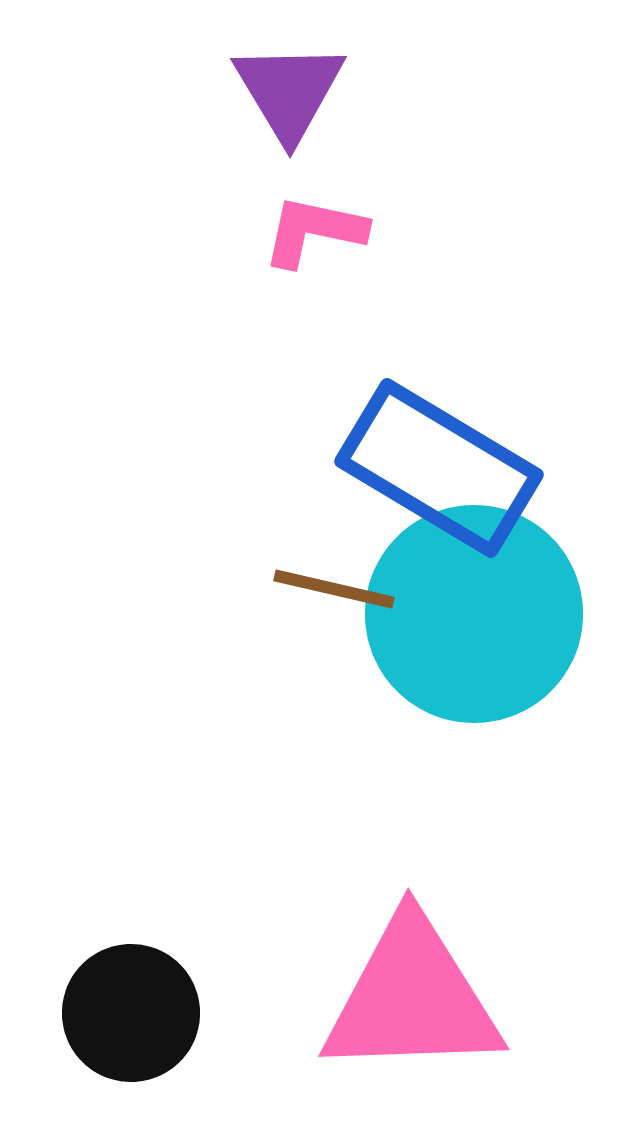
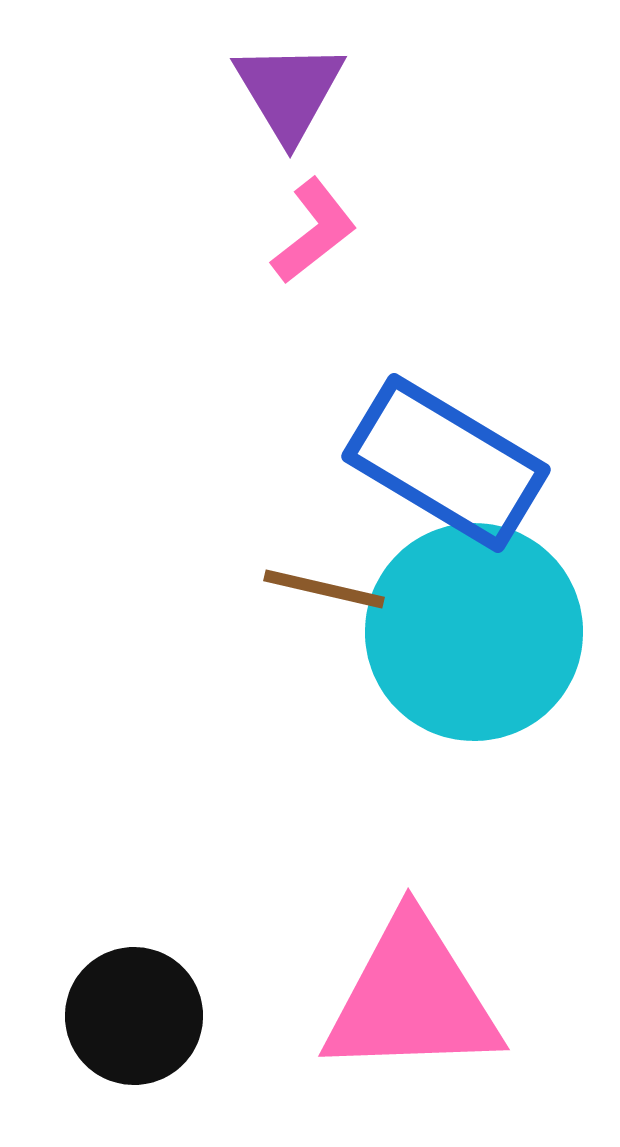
pink L-shape: rotated 130 degrees clockwise
blue rectangle: moved 7 px right, 5 px up
brown line: moved 10 px left
cyan circle: moved 18 px down
black circle: moved 3 px right, 3 px down
